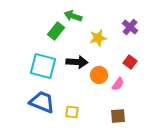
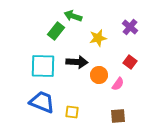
cyan square: rotated 12 degrees counterclockwise
